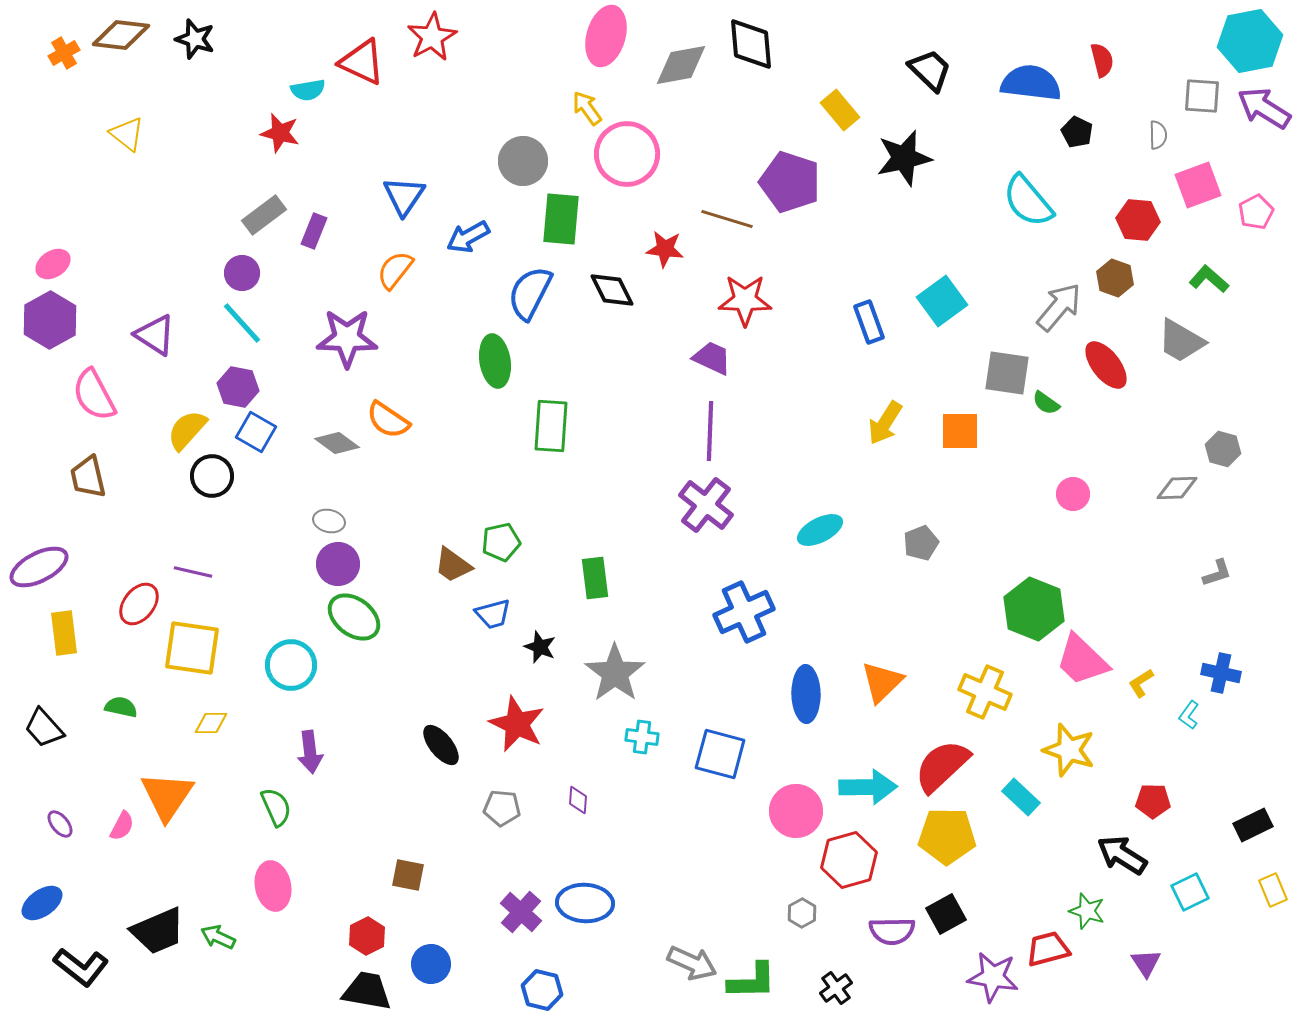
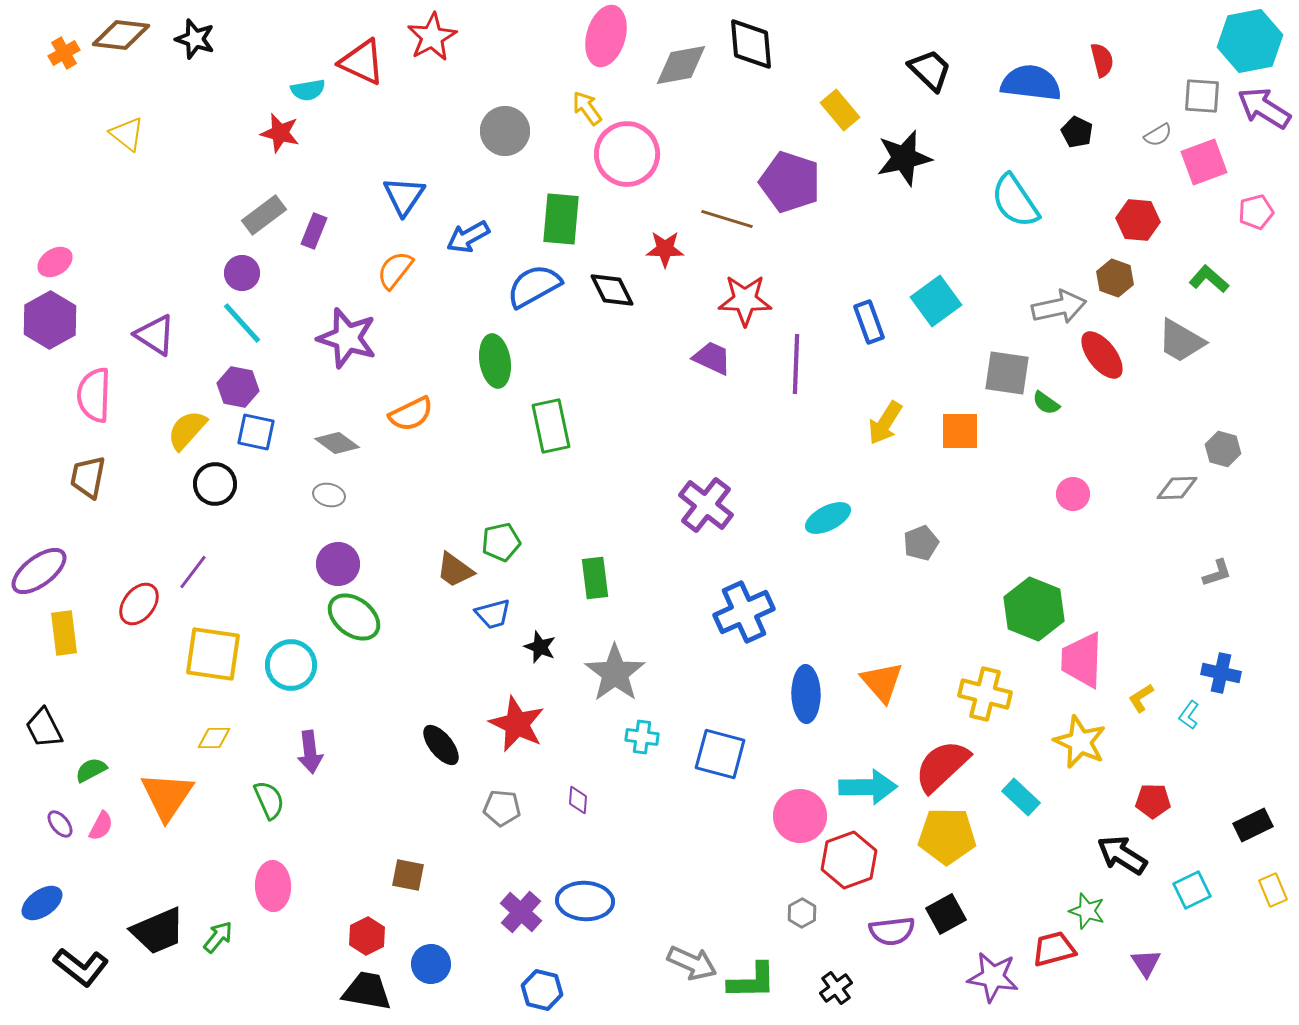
gray semicircle at (1158, 135): rotated 60 degrees clockwise
gray circle at (523, 161): moved 18 px left, 30 px up
pink square at (1198, 185): moved 6 px right, 23 px up
cyan semicircle at (1028, 201): moved 13 px left; rotated 6 degrees clockwise
pink pentagon at (1256, 212): rotated 12 degrees clockwise
red star at (665, 249): rotated 6 degrees counterclockwise
pink ellipse at (53, 264): moved 2 px right, 2 px up
blue semicircle at (530, 293): moved 4 px right, 7 px up; rotated 34 degrees clockwise
cyan square at (942, 301): moved 6 px left
gray arrow at (1059, 307): rotated 38 degrees clockwise
purple star at (347, 338): rotated 16 degrees clockwise
red ellipse at (1106, 365): moved 4 px left, 10 px up
pink semicircle at (94, 395): rotated 30 degrees clockwise
orange semicircle at (388, 420): moved 23 px right, 6 px up; rotated 60 degrees counterclockwise
green rectangle at (551, 426): rotated 16 degrees counterclockwise
purple line at (710, 431): moved 86 px right, 67 px up
blue square at (256, 432): rotated 18 degrees counterclockwise
black circle at (212, 476): moved 3 px right, 8 px down
brown trapezoid at (88, 477): rotated 24 degrees clockwise
gray ellipse at (329, 521): moved 26 px up
cyan ellipse at (820, 530): moved 8 px right, 12 px up
brown trapezoid at (453, 565): moved 2 px right, 5 px down
purple ellipse at (39, 567): moved 4 px down; rotated 10 degrees counterclockwise
purple line at (193, 572): rotated 66 degrees counterclockwise
yellow square at (192, 648): moved 21 px right, 6 px down
pink trapezoid at (1082, 660): rotated 48 degrees clockwise
orange triangle at (882, 682): rotated 27 degrees counterclockwise
yellow L-shape at (1141, 683): moved 15 px down
yellow cross at (985, 692): moved 2 px down; rotated 9 degrees counterclockwise
green semicircle at (121, 707): moved 30 px left, 63 px down; rotated 40 degrees counterclockwise
yellow diamond at (211, 723): moved 3 px right, 15 px down
black trapezoid at (44, 728): rotated 15 degrees clockwise
yellow star at (1069, 750): moved 11 px right, 8 px up; rotated 6 degrees clockwise
green semicircle at (276, 807): moved 7 px left, 7 px up
pink circle at (796, 811): moved 4 px right, 5 px down
pink semicircle at (122, 826): moved 21 px left
red hexagon at (849, 860): rotated 4 degrees counterclockwise
pink ellipse at (273, 886): rotated 9 degrees clockwise
cyan square at (1190, 892): moved 2 px right, 2 px up
blue ellipse at (585, 903): moved 2 px up
purple semicircle at (892, 931): rotated 6 degrees counterclockwise
green arrow at (218, 937): rotated 104 degrees clockwise
red trapezoid at (1048, 949): moved 6 px right
